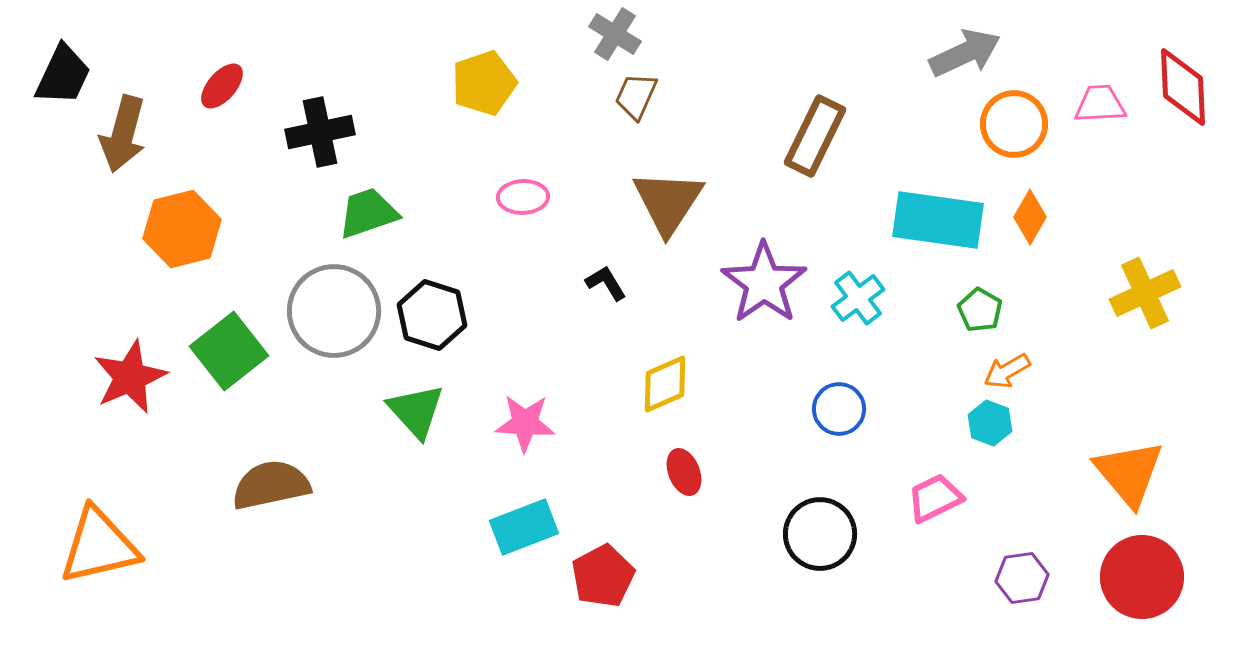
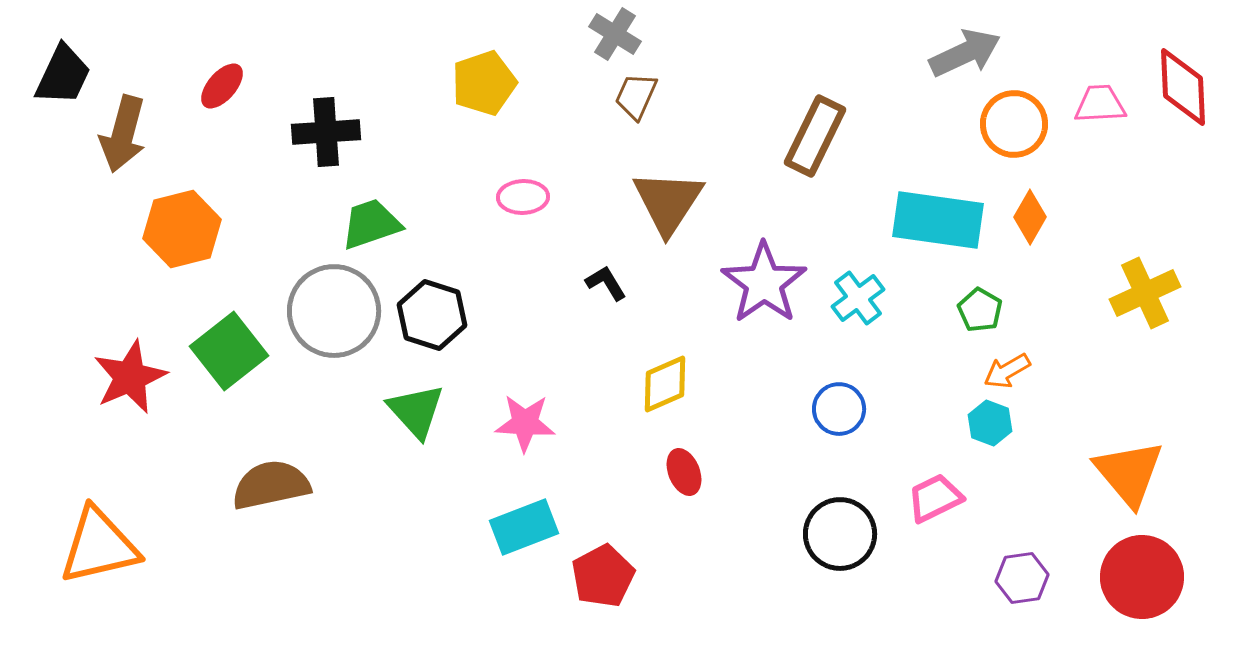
black cross at (320, 132): moved 6 px right; rotated 8 degrees clockwise
green trapezoid at (368, 213): moved 3 px right, 11 px down
black circle at (820, 534): moved 20 px right
